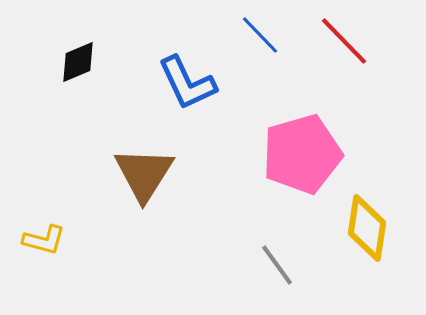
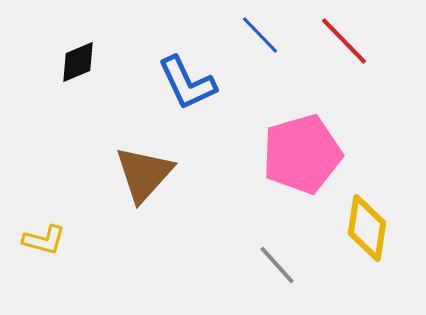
brown triangle: rotated 10 degrees clockwise
gray line: rotated 6 degrees counterclockwise
